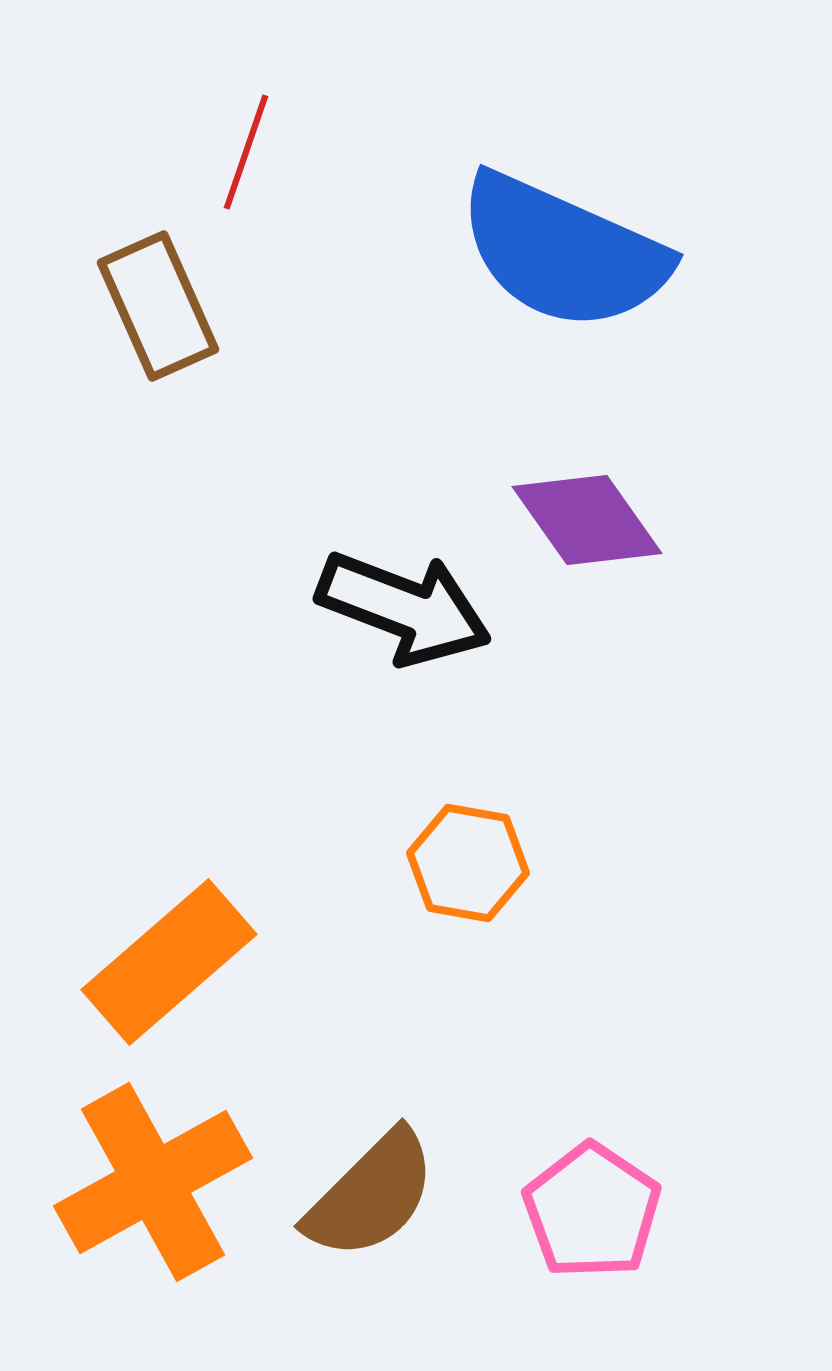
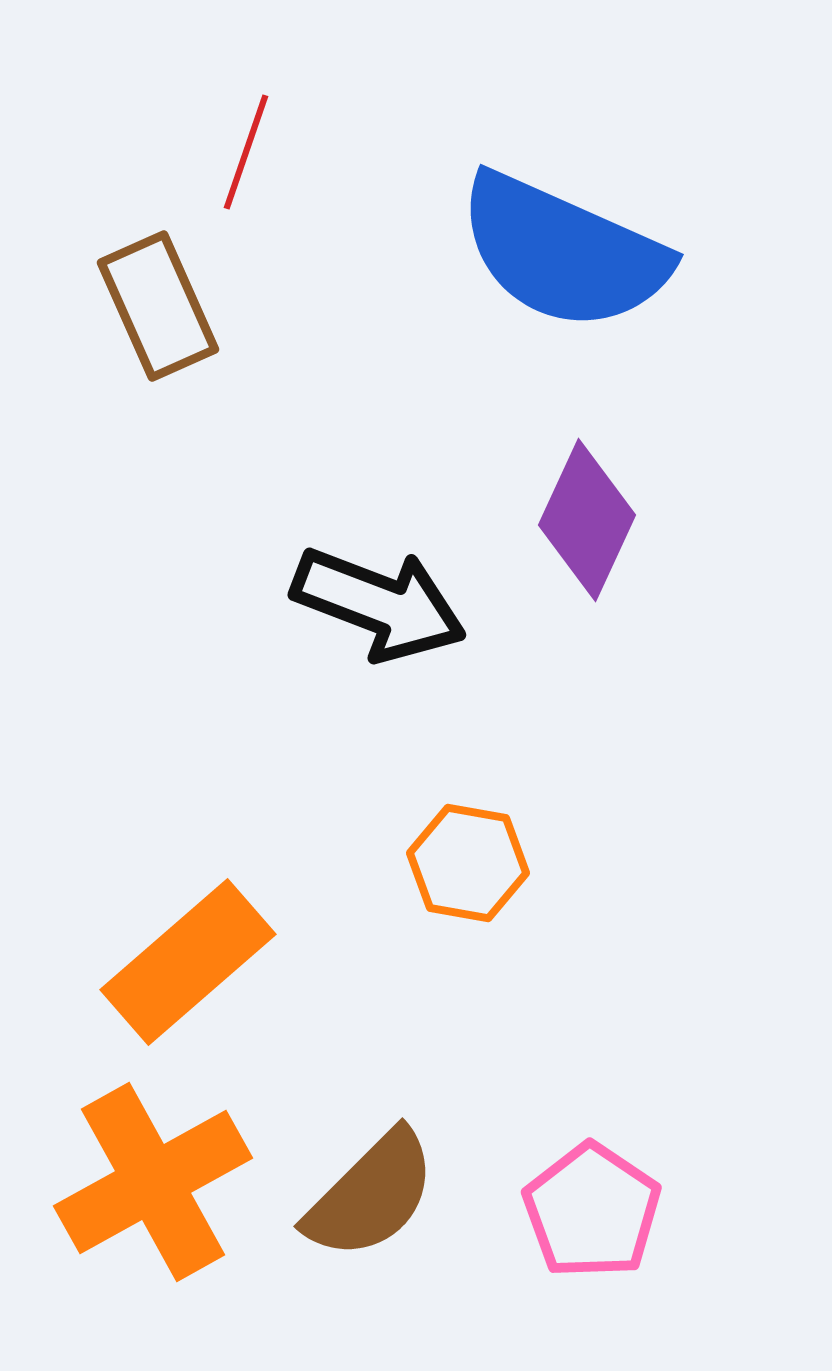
purple diamond: rotated 60 degrees clockwise
black arrow: moved 25 px left, 4 px up
orange rectangle: moved 19 px right
